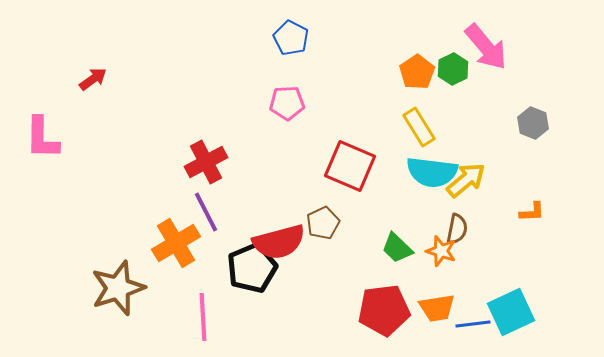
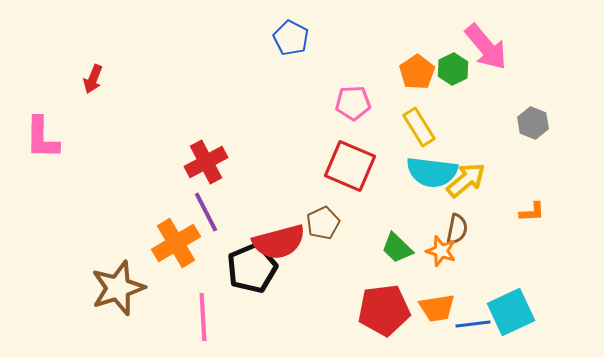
red arrow: rotated 148 degrees clockwise
pink pentagon: moved 66 px right
